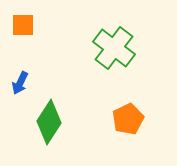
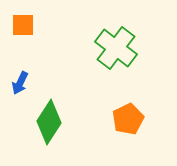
green cross: moved 2 px right
